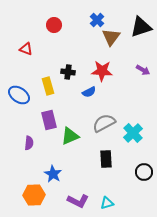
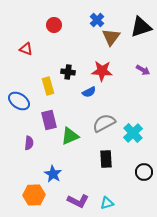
blue ellipse: moved 6 px down
